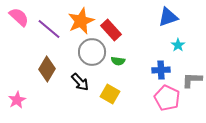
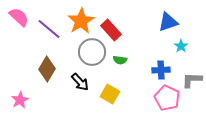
blue triangle: moved 5 px down
orange star: rotated 8 degrees counterclockwise
cyan star: moved 3 px right, 1 px down
green semicircle: moved 2 px right, 1 px up
pink star: moved 3 px right
